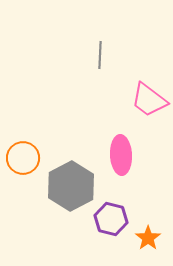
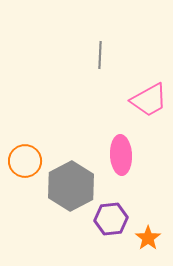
pink trapezoid: rotated 66 degrees counterclockwise
orange circle: moved 2 px right, 3 px down
purple hexagon: rotated 20 degrees counterclockwise
